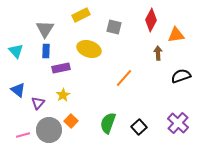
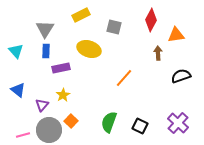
purple triangle: moved 4 px right, 2 px down
green semicircle: moved 1 px right, 1 px up
black square: moved 1 px right, 1 px up; rotated 21 degrees counterclockwise
